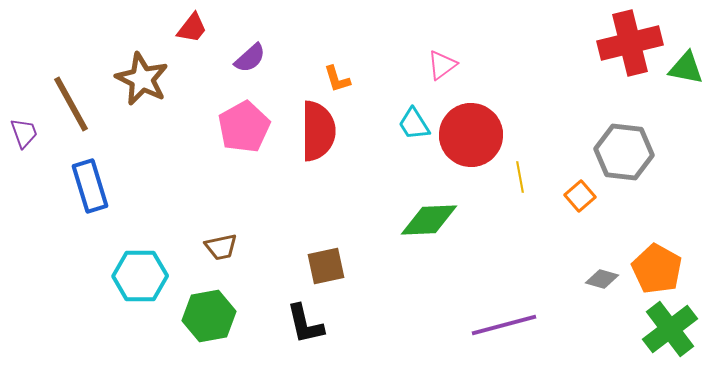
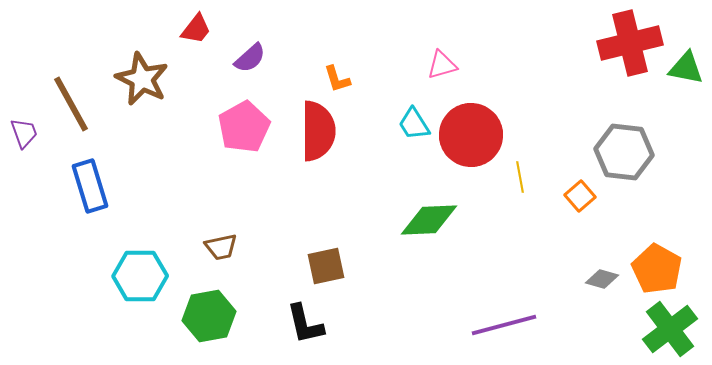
red trapezoid: moved 4 px right, 1 px down
pink triangle: rotated 20 degrees clockwise
